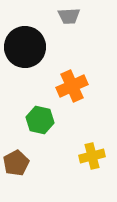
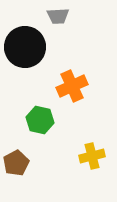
gray trapezoid: moved 11 px left
